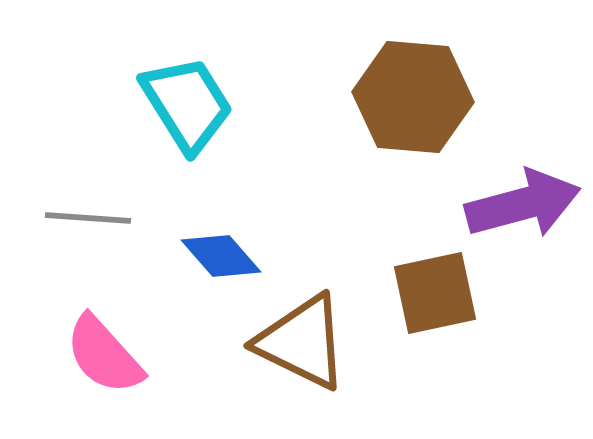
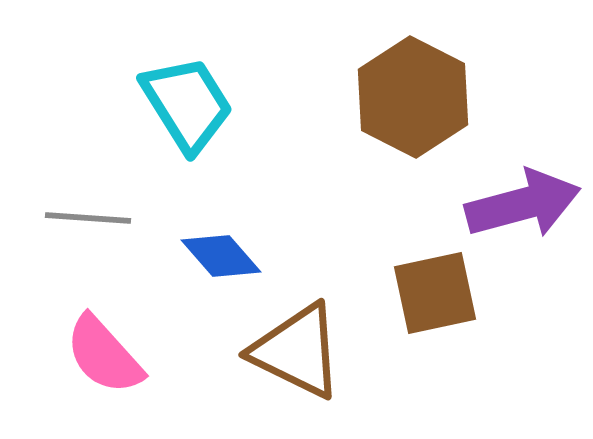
brown hexagon: rotated 22 degrees clockwise
brown triangle: moved 5 px left, 9 px down
